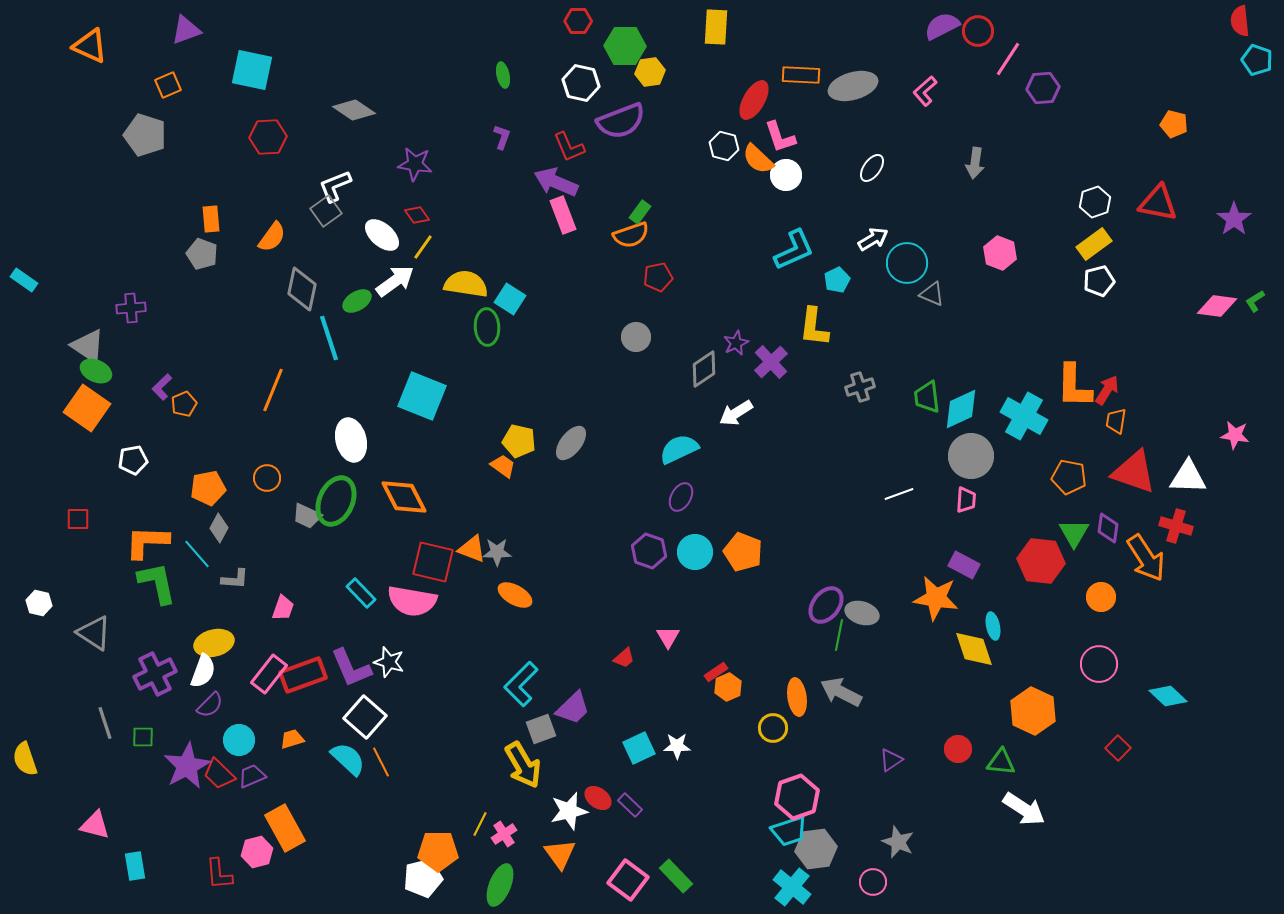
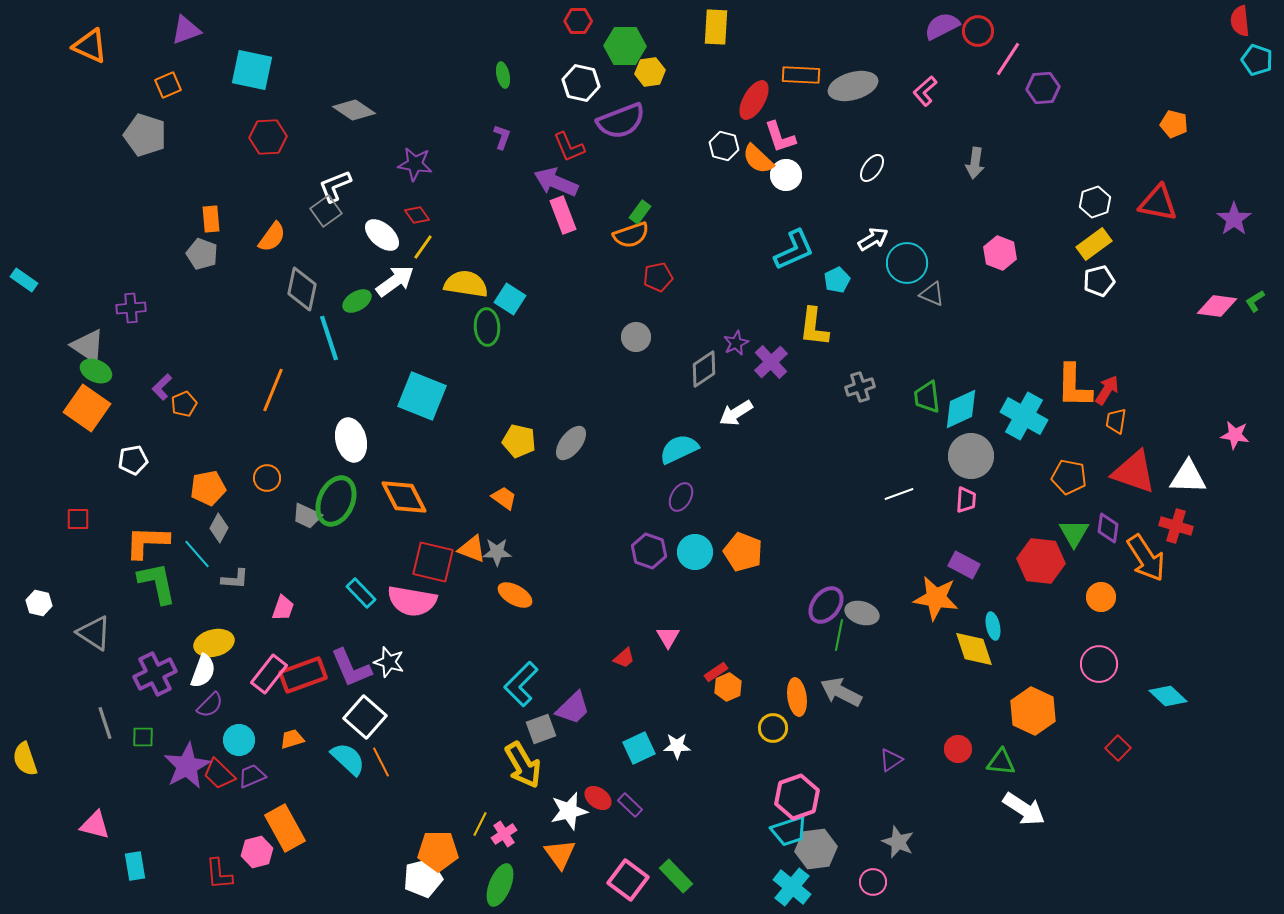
orange trapezoid at (503, 466): moved 1 px right, 32 px down
